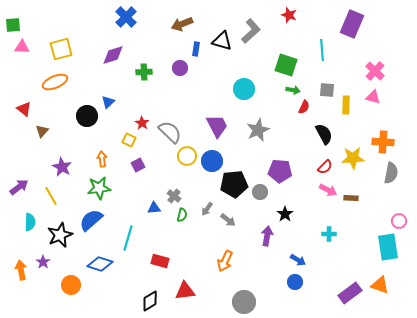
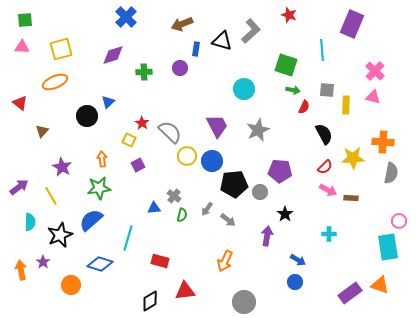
green square at (13, 25): moved 12 px right, 5 px up
red triangle at (24, 109): moved 4 px left, 6 px up
